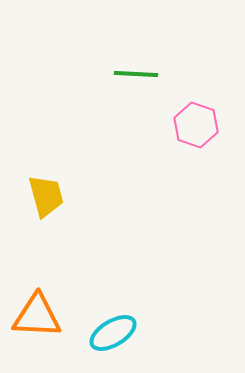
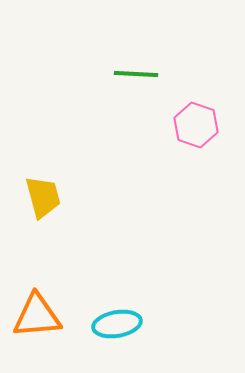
yellow trapezoid: moved 3 px left, 1 px down
orange triangle: rotated 8 degrees counterclockwise
cyan ellipse: moved 4 px right, 9 px up; rotated 21 degrees clockwise
